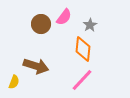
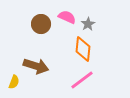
pink semicircle: moved 3 px right; rotated 102 degrees counterclockwise
gray star: moved 2 px left, 1 px up
pink line: rotated 10 degrees clockwise
